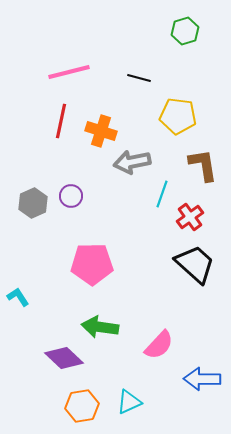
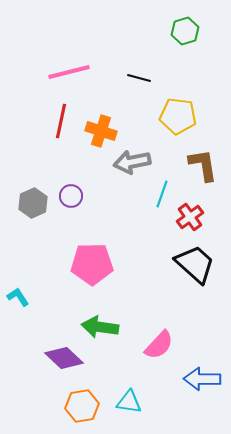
cyan triangle: rotated 32 degrees clockwise
